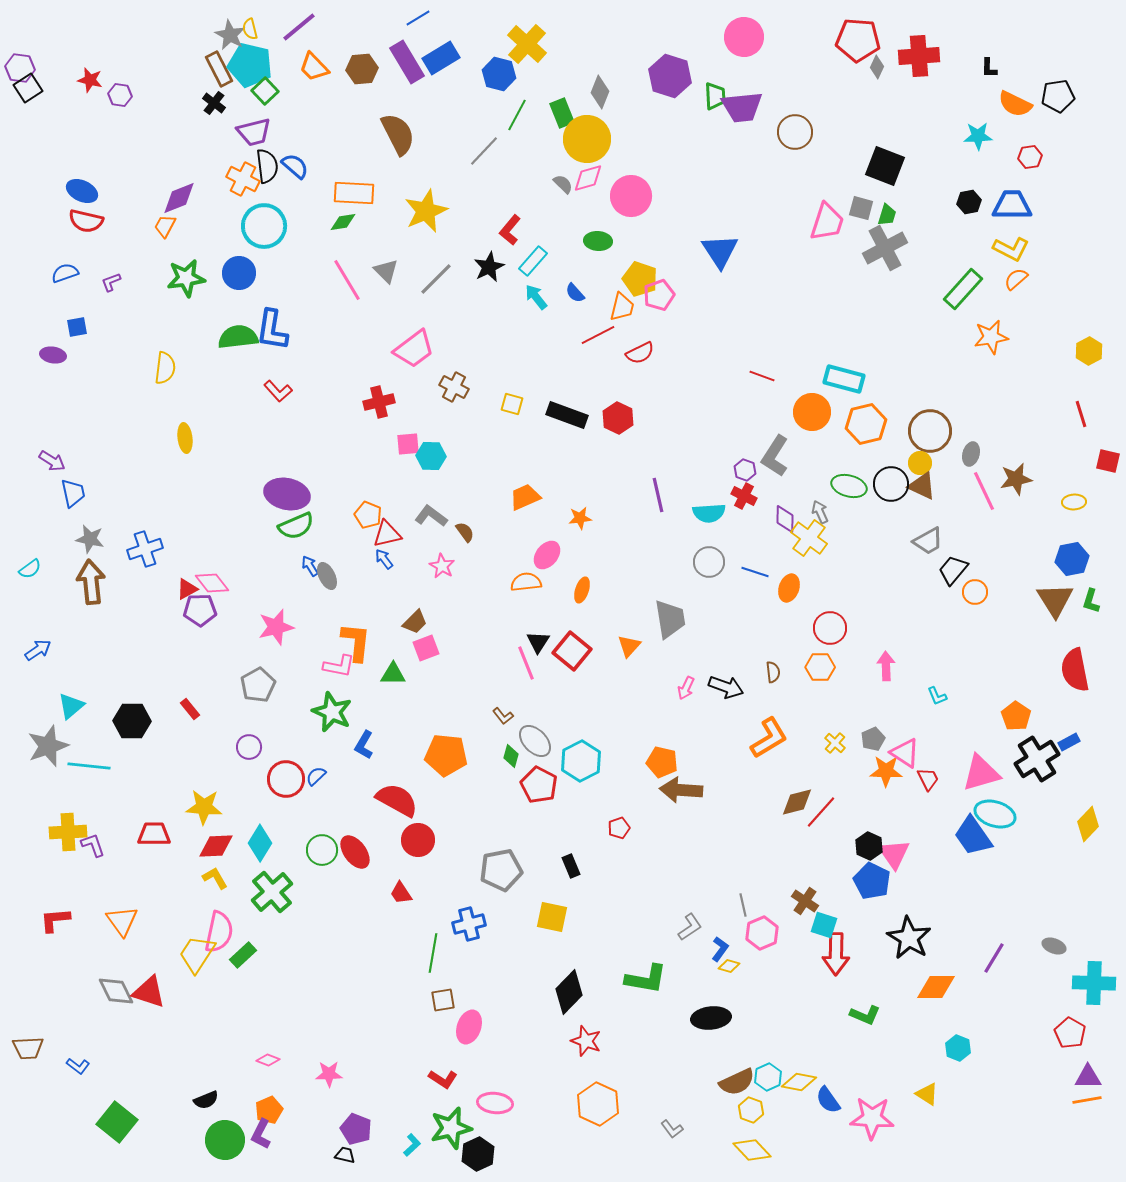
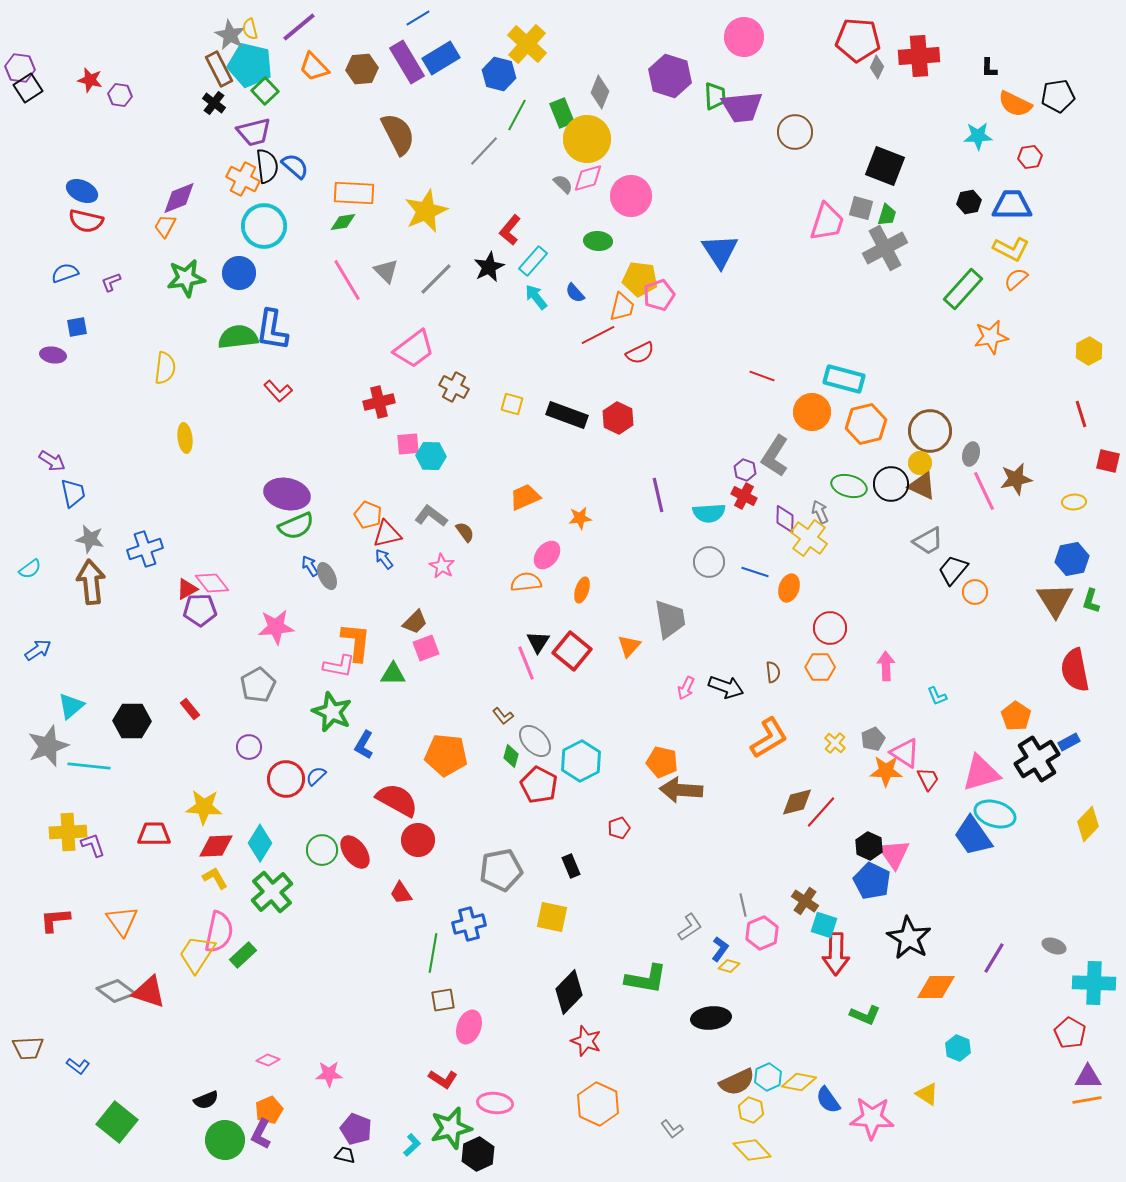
yellow pentagon at (640, 279): rotated 12 degrees counterclockwise
pink star at (276, 627): rotated 9 degrees clockwise
gray diamond at (116, 991): rotated 27 degrees counterclockwise
